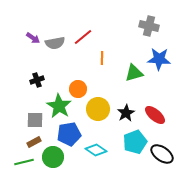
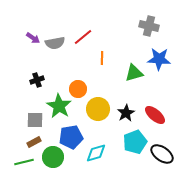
blue pentagon: moved 2 px right, 3 px down
cyan diamond: moved 3 px down; rotated 50 degrees counterclockwise
